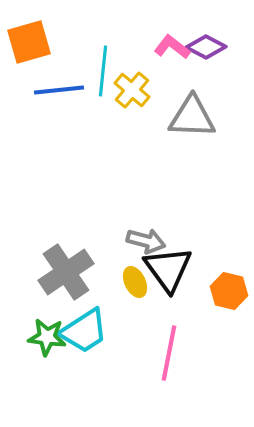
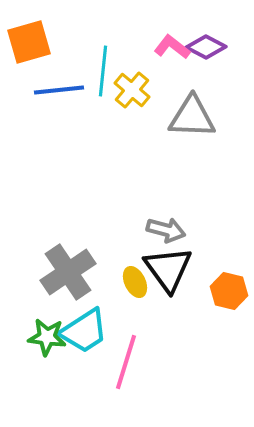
gray arrow: moved 20 px right, 11 px up
gray cross: moved 2 px right
pink line: moved 43 px left, 9 px down; rotated 6 degrees clockwise
